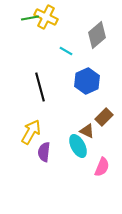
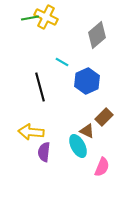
cyan line: moved 4 px left, 11 px down
yellow arrow: rotated 115 degrees counterclockwise
